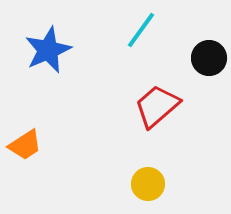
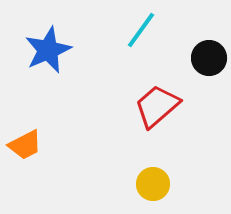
orange trapezoid: rotated 6 degrees clockwise
yellow circle: moved 5 px right
